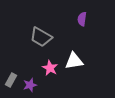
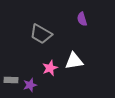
purple semicircle: rotated 24 degrees counterclockwise
gray trapezoid: moved 3 px up
pink star: rotated 21 degrees clockwise
gray rectangle: rotated 64 degrees clockwise
